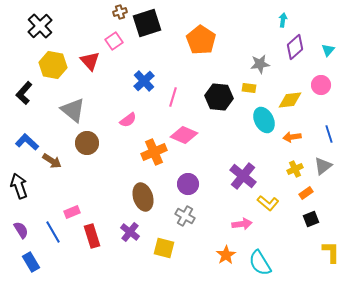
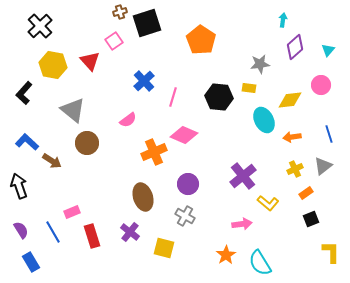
purple cross at (243, 176): rotated 12 degrees clockwise
